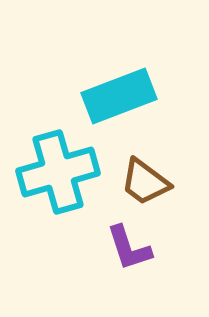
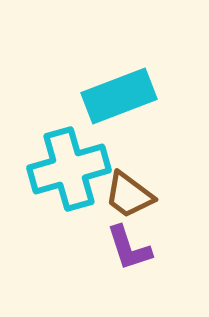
cyan cross: moved 11 px right, 3 px up
brown trapezoid: moved 16 px left, 13 px down
